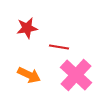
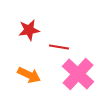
red star: moved 2 px right, 2 px down
pink cross: moved 2 px right, 1 px up
